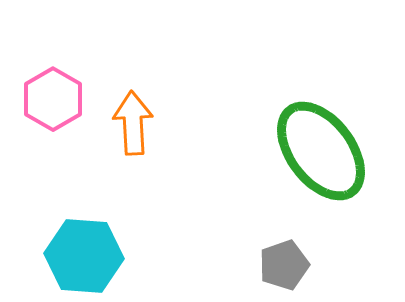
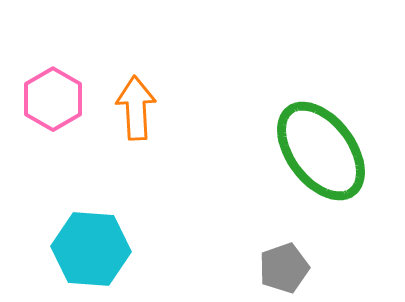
orange arrow: moved 3 px right, 15 px up
cyan hexagon: moved 7 px right, 7 px up
gray pentagon: moved 3 px down
